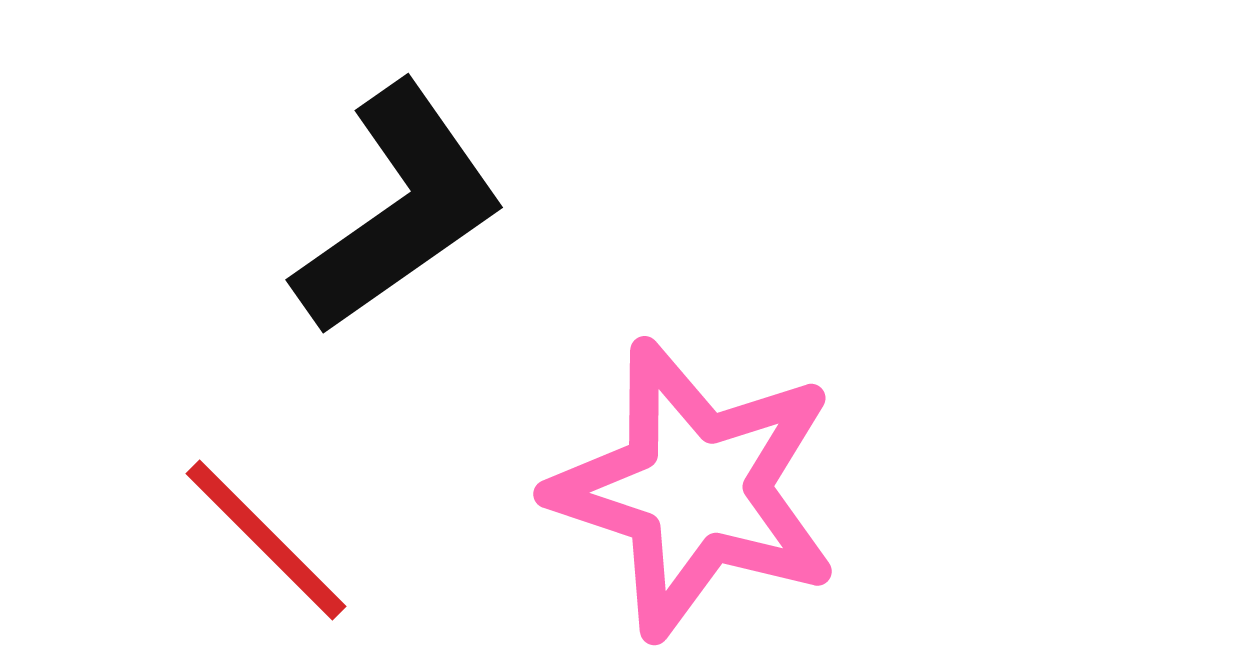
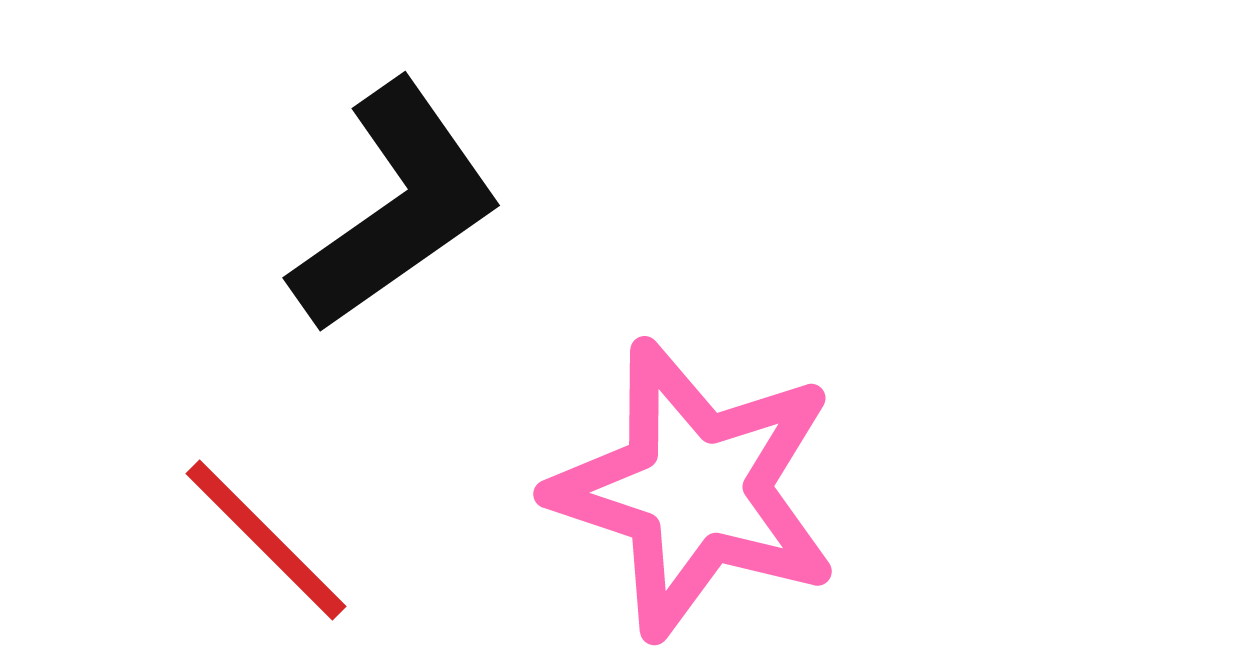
black L-shape: moved 3 px left, 2 px up
